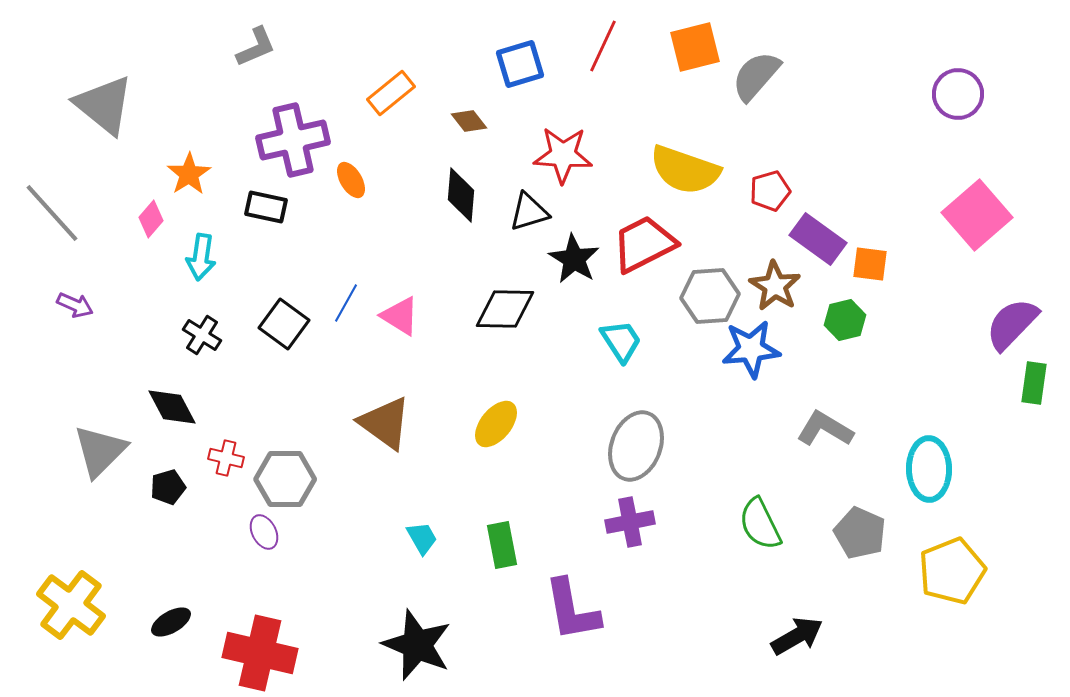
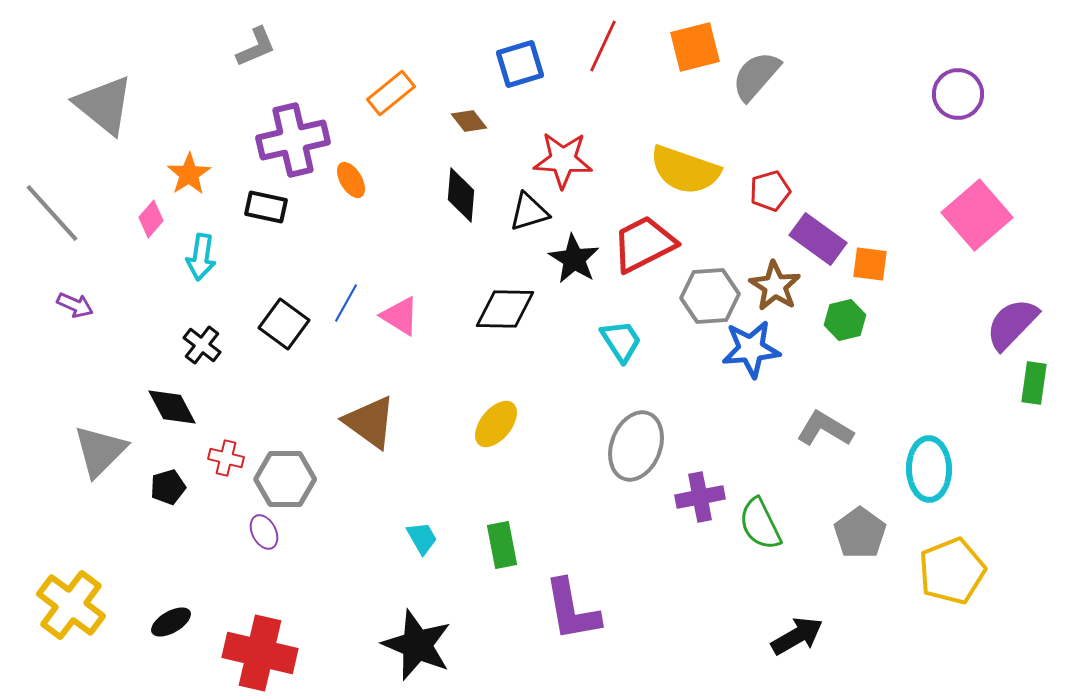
red star at (563, 155): moved 5 px down
black cross at (202, 335): moved 10 px down; rotated 6 degrees clockwise
brown triangle at (385, 423): moved 15 px left, 1 px up
purple cross at (630, 522): moved 70 px right, 25 px up
gray pentagon at (860, 533): rotated 12 degrees clockwise
